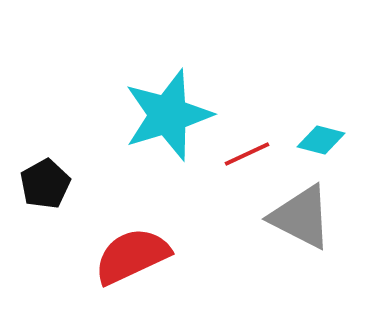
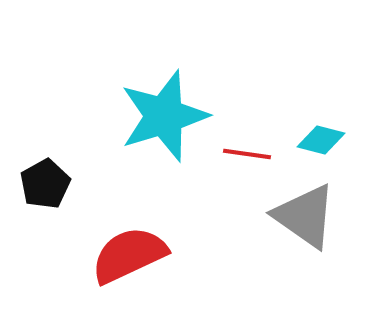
cyan star: moved 4 px left, 1 px down
red line: rotated 33 degrees clockwise
gray triangle: moved 4 px right, 1 px up; rotated 8 degrees clockwise
red semicircle: moved 3 px left, 1 px up
